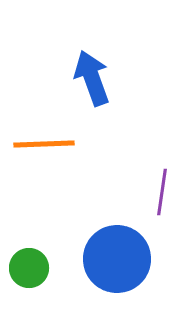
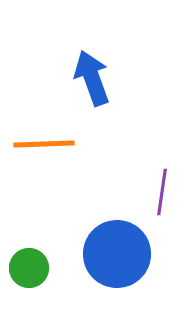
blue circle: moved 5 px up
